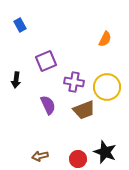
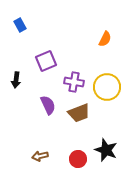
brown trapezoid: moved 5 px left, 3 px down
black star: moved 1 px right, 2 px up
